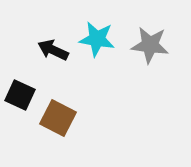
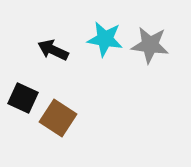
cyan star: moved 8 px right
black square: moved 3 px right, 3 px down
brown square: rotated 6 degrees clockwise
